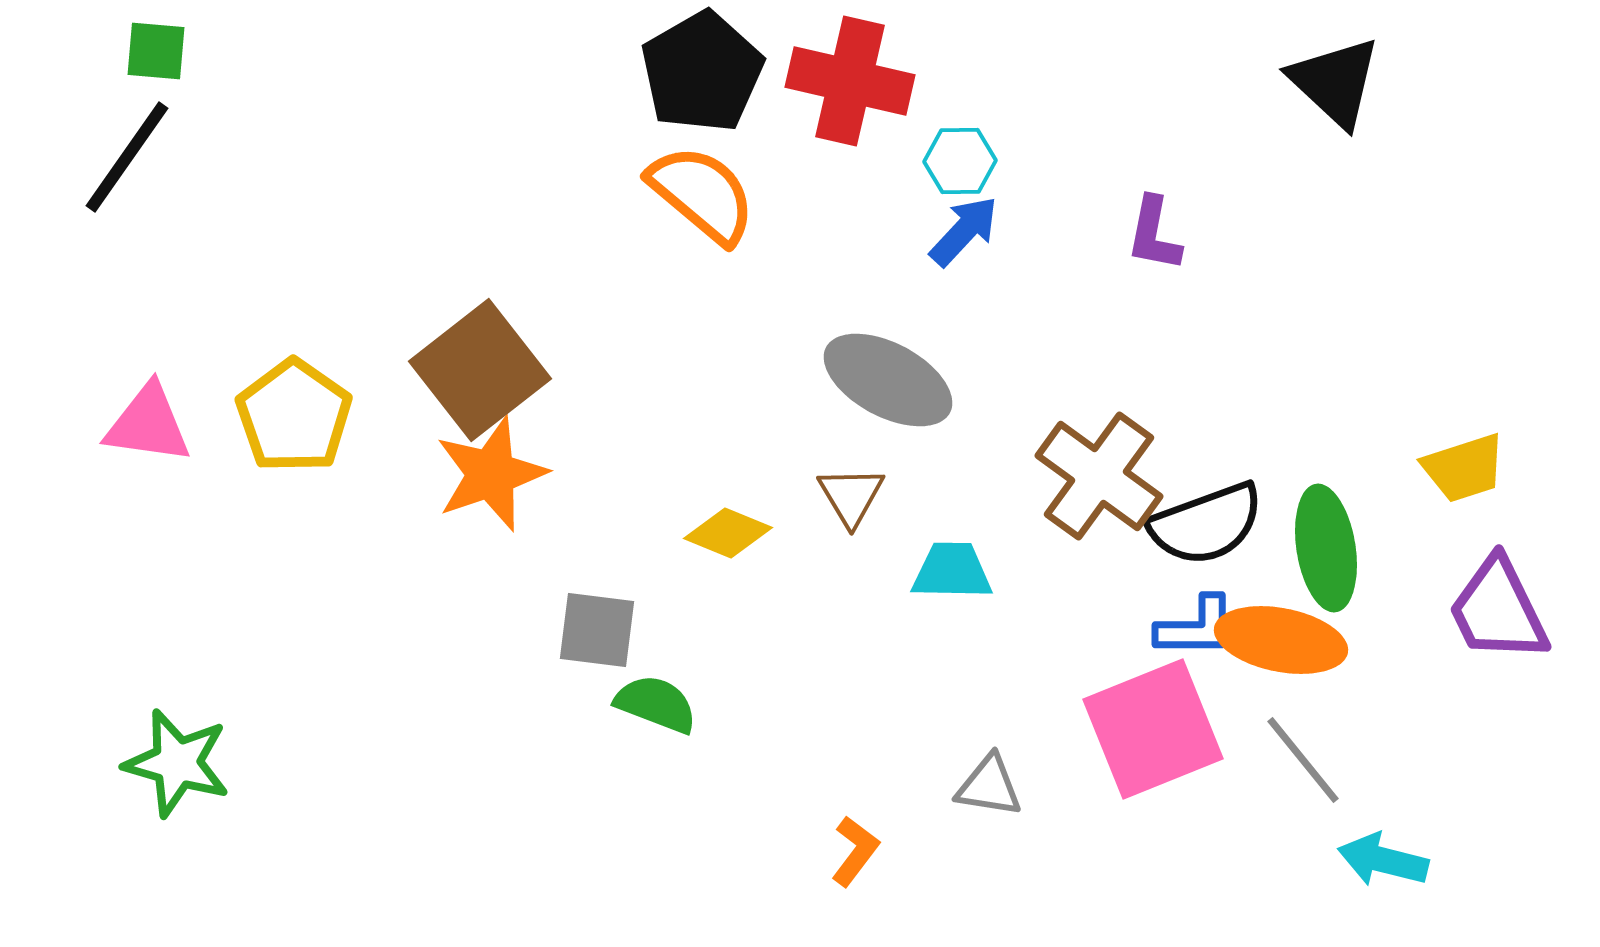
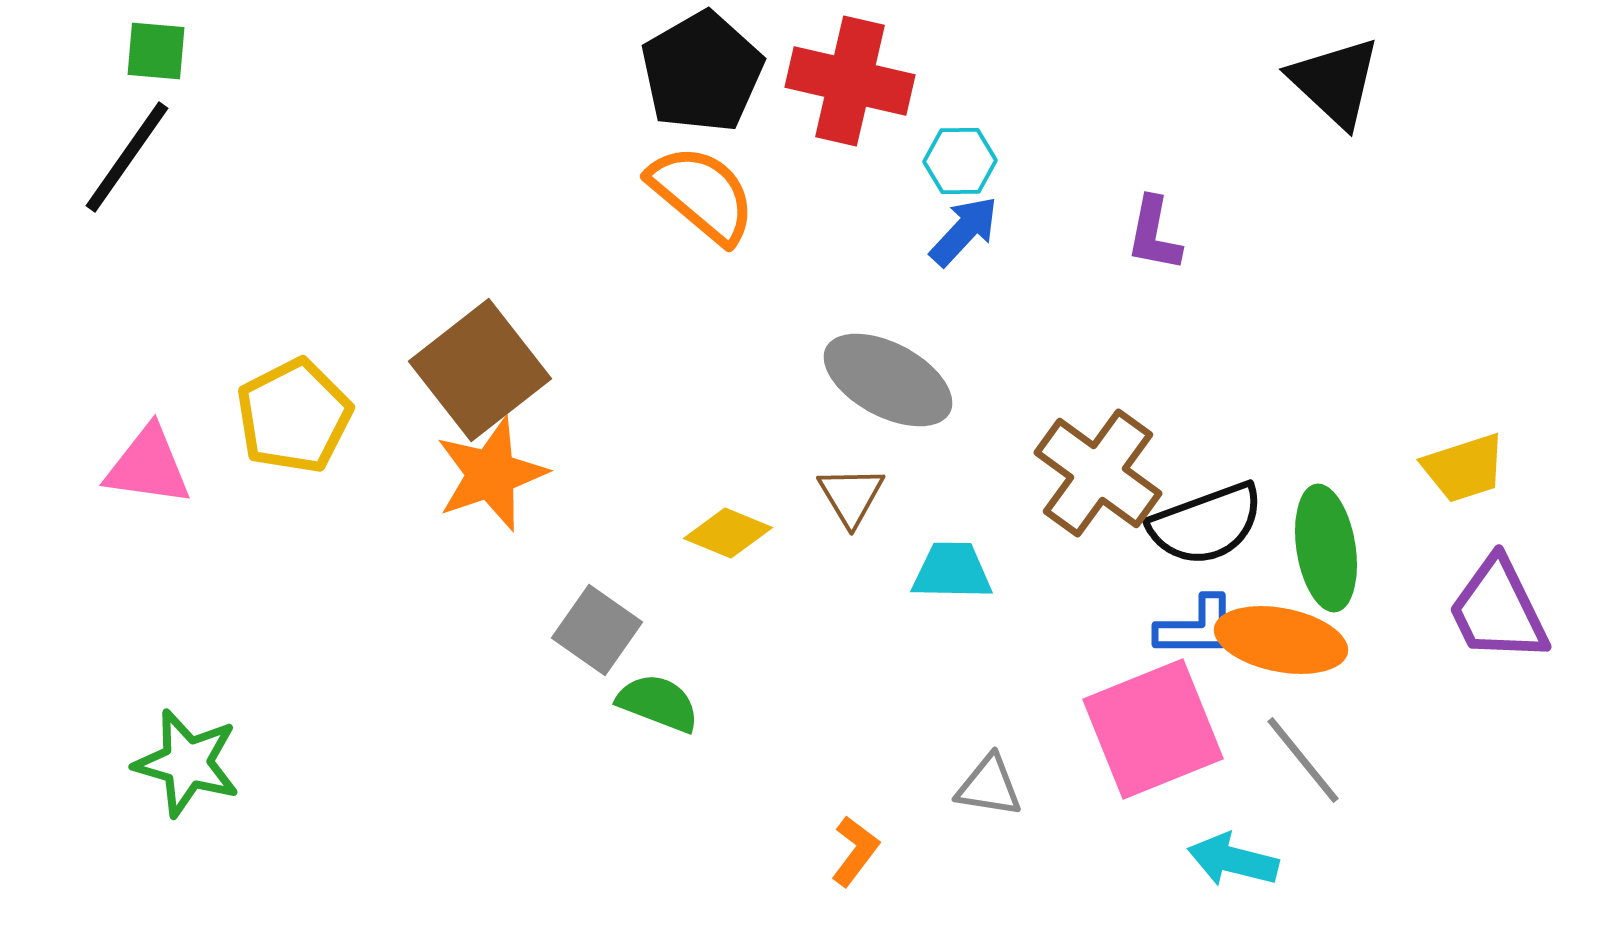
yellow pentagon: rotated 10 degrees clockwise
pink triangle: moved 42 px down
brown cross: moved 1 px left, 3 px up
gray square: rotated 28 degrees clockwise
green semicircle: moved 2 px right, 1 px up
green star: moved 10 px right
cyan arrow: moved 150 px left
